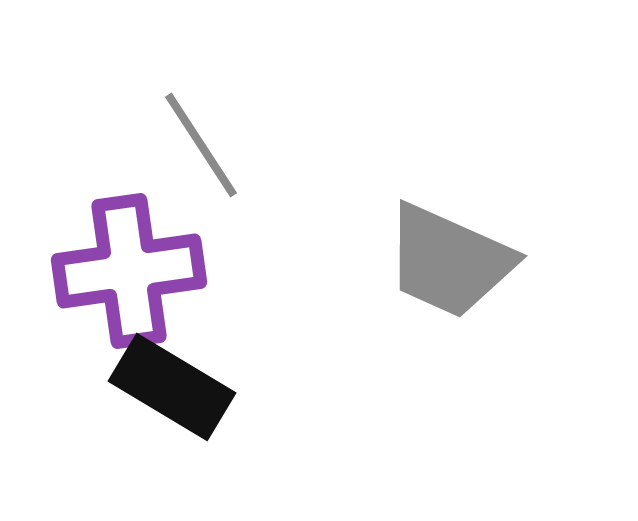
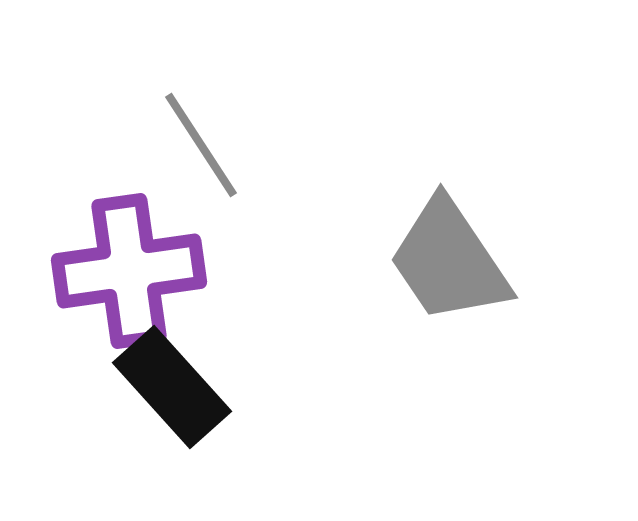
gray trapezoid: rotated 32 degrees clockwise
black rectangle: rotated 17 degrees clockwise
